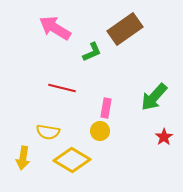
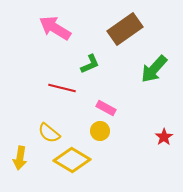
green L-shape: moved 2 px left, 12 px down
green arrow: moved 28 px up
pink rectangle: rotated 72 degrees counterclockwise
yellow semicircle: moved 1 px right, 1 px down; rotated 30 degrees clockwise
yellow arrow: moved 3 px left
